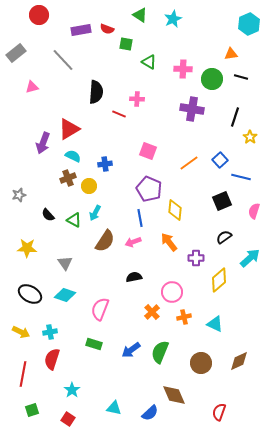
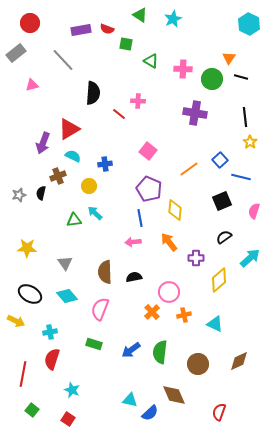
red circle at (39, 15): moved 9 px left, 8 px down
cyan hexagon at (249, 24): rotated 10 degrees counterclockwise
orange triangle at (231, 54): moved 2 px left, 4 px down; rotated 48 degrees counterclockwise
green triangle at (149, 62): moved 2 px right, 1 px up
pink triangle at (32, 87): moved 2 px up
black semicircle at (96, 92): moved 3 px left, 1 px down
pink cross at (137, 99): moved 1 px right, 2 px down
purple cross at (192, 109): moved 3 px right, 4 px down
red line at (119, 114): rotated 16 degrees clockwise
black line at (235, 117): moved 10 px right; rotated 24 degrees counterclockwise
yellow star at (250, 137): moved 5 px down
pink square at (148, 151): rotated 18 degrees clockwise
orange line at (189, 163): moved 6 px down
brown cross at (68, 178): moved 10 px left, 2 px up
cyan arrow at (95, 213): rotated 105 degrees clockwise
black semicircle at (48, 215): moved 7 px left, 22 px up; rotated 56 degrees clockwise
green triangle at (74, 220): rotated 35 degrees counterclockwise
brown semicircle at (105, 241): moved 31 px down; rotated 145 degrees clockwise
pink arrow at (133, 242): rotated 14 degrees clockwise
pink circle at (172, 292): moved 3 px left
cyan diamond at (65, 295): moved 2 px right, 1 px down; rotated 30 degrees clockwise
orange cross at (184, 317): moved 2 px up
yellow arrow at (21, 332): moved 5 px left, 11 px up
green semicircle at (160, 352): rotated 15 degrees counterclockwise
brown circle at (201, 363): moved 3 px left, 1 px down
cyan star at (72, 390): rotated 14 degrees counterclockwise
cyan triangle at (114, 408): moved 16 px right, 8 px up
green square at (32, 410): rotated 32 degrees counterclockwise
